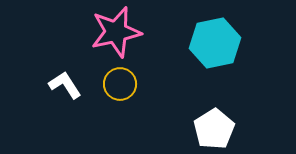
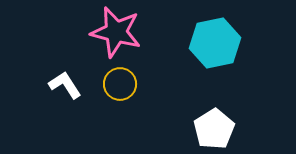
pink star: rotated 27 degrees clockwise
